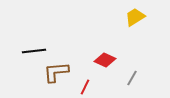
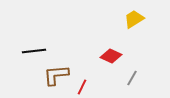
yellow trapezoid: moved 1 px left, 2 px down
red diamond: moved 6 px right, 4 px up
brown L-shape: moved 3 px down
red line: moved 3 px left
